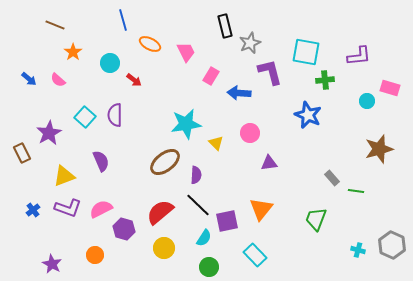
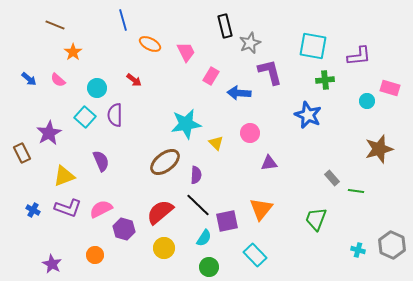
cyan square at (306, 52): moved 7 px right, 6 px up
cyan circle at (110, 63): moved 13 px left, 25 px down
blue cross at (33, 210): rotated 24 degrees counterclockwise
